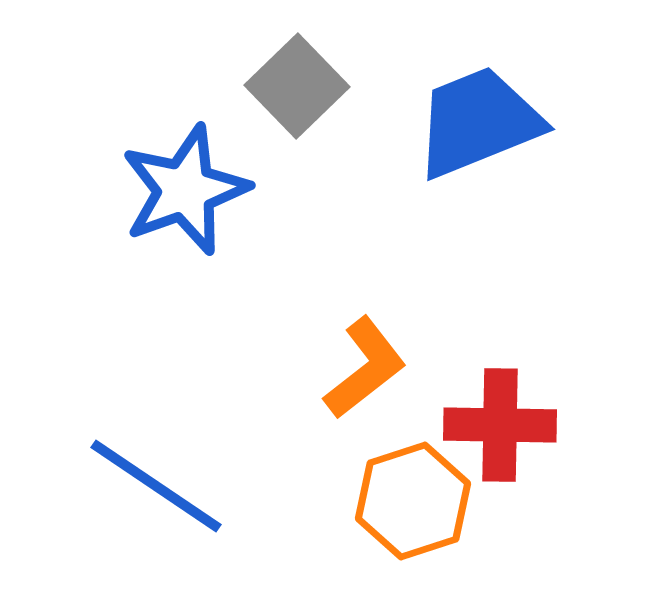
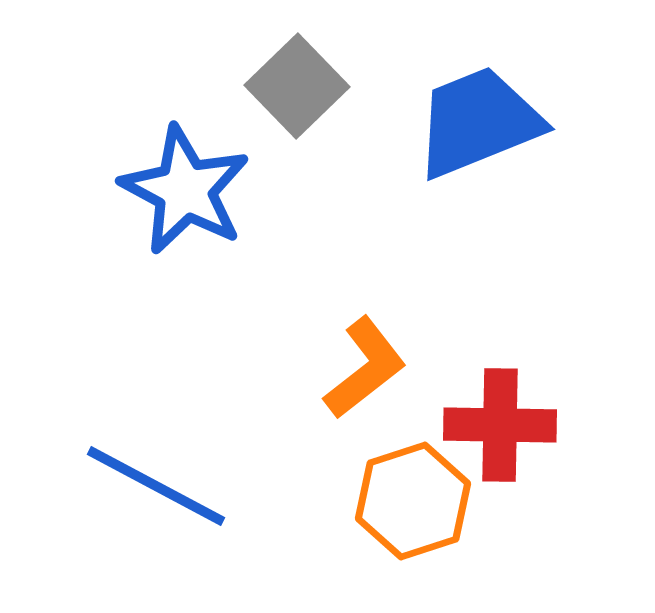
blue star: rotated 24 degrees counterclockwise
blue line: rotated 6 degrees counterclockwise
